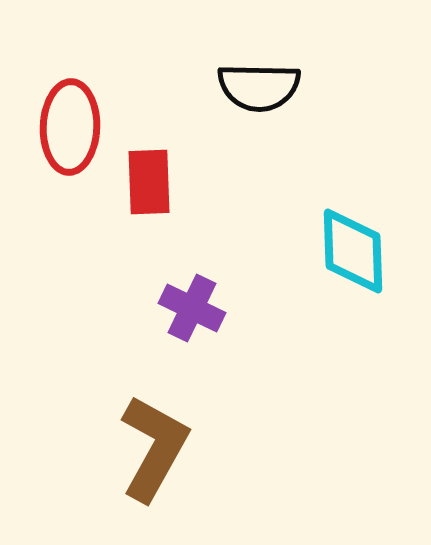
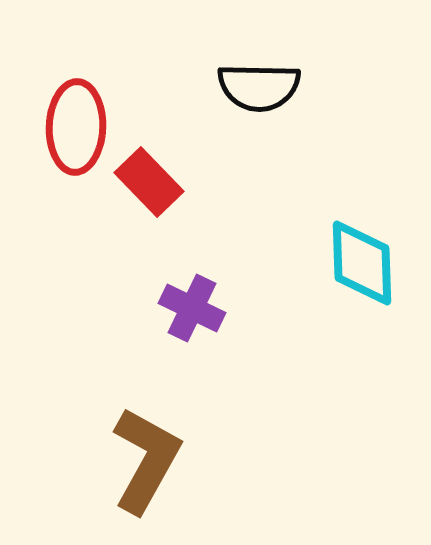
red ellipse: moved 6 px right
red rectangle: rotated 42 degrees counterclockwise
cyan diamond: moved 9 px right, 12 px down
brown L-shape: moved 8 px left, 12 px down
